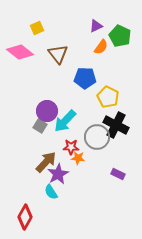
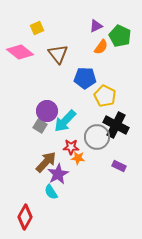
yellow pentagon: moved 3 px left, 1 px up
purple rectangle: moved 1 px right, 8 px up
